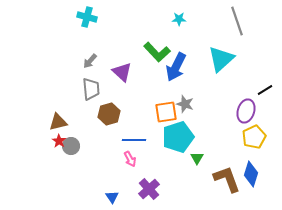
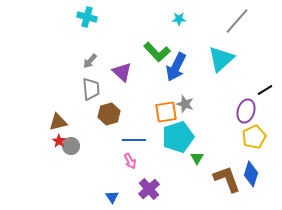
gray line: rotated 60 degrees clockwise
pink arrow: moved 2 px down
